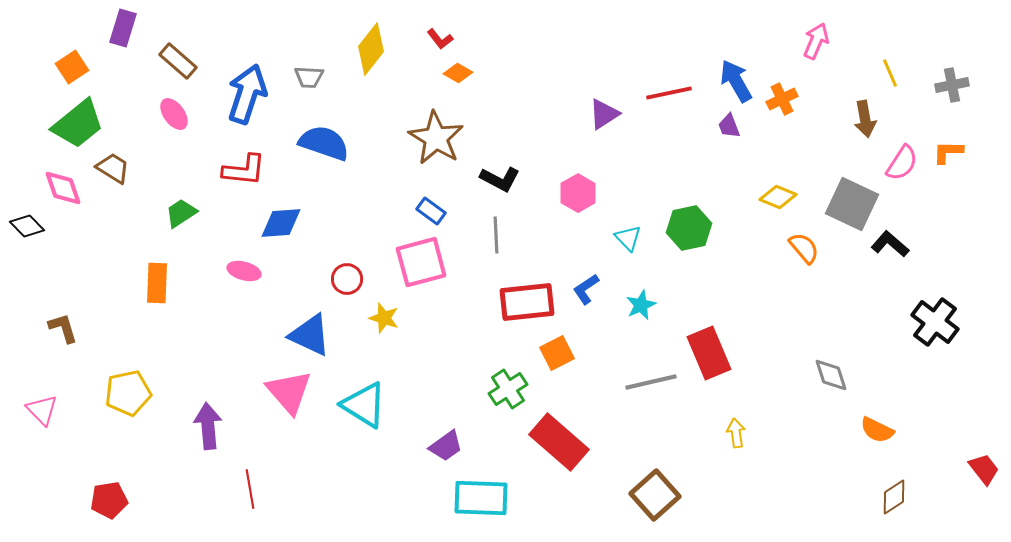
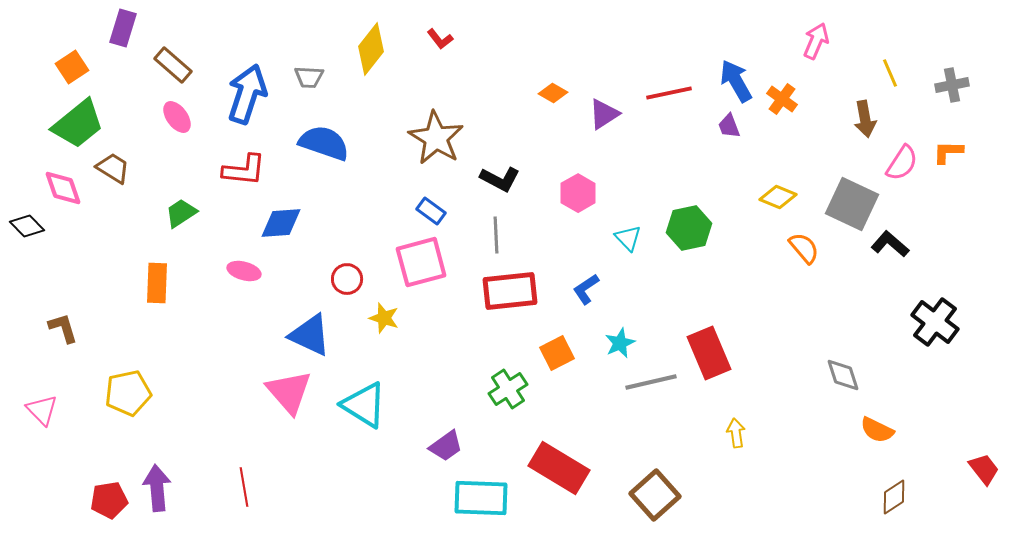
brown rectangle at (178, 61): moved 5 px left, 4 px down
orange diamond at (458, 73): moved 95 px right, 20 px down
orange cross at (782, 99): rotated 28 degrees counterclockwise
pink ellipse at (174, 114): moved 3 px right, 3 px down
red rectangle at (527, 302): moved 17 px left, 11 px up
cyan star at (641, 305): moved 21 px left, 38 px down
gray diamond at (831, 375): moved 12 px right
purple arrow at (208, 426): moved 51 px left, 62 px down
red rectangle at (559, 442): moved 26 px down; rotated 10 degrees counterclockwise
red line at (250, 489): moved 6 px left, 2 px up
